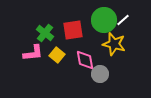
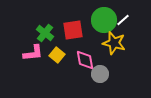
yellow star: moved 1 px up
